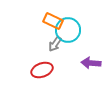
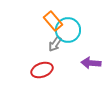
orange rectangle: rotated 24 degrees clockwise
